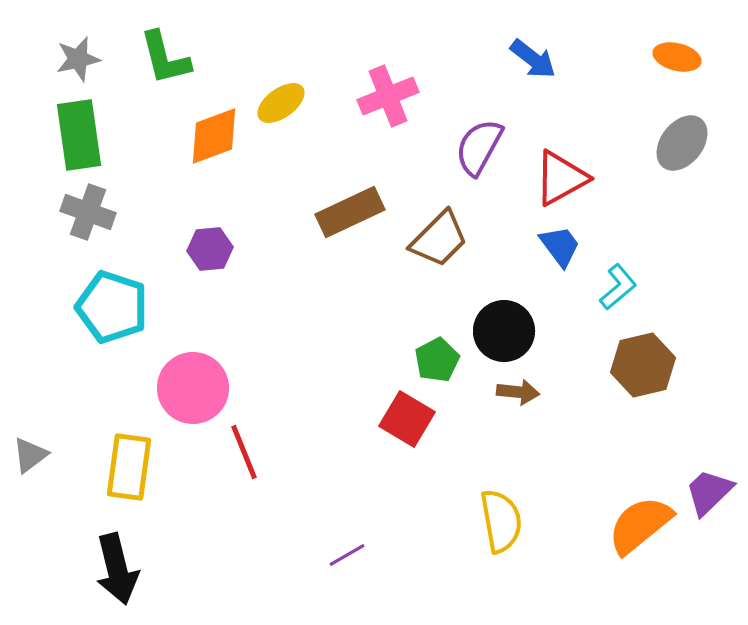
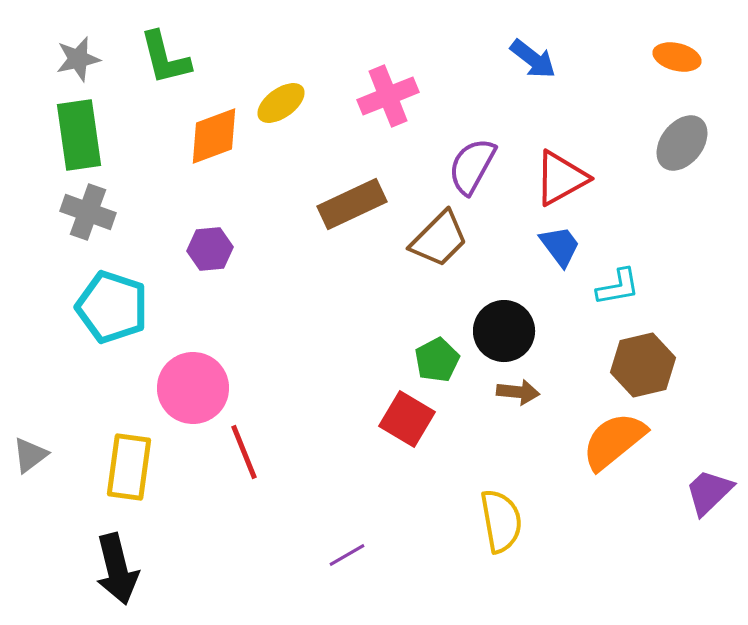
purple semicircle: moved 7 px left, 19 px down
brown rectangle: moved 2 px right, 8 px up
cyan L-shape: rotated 30 degrees clockwise
orange semicircle: moved 26 px left, 84 px up
